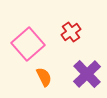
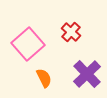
red cross: rotated 12 degrees counterclockwise
orange semicircle: moved 1 px down
